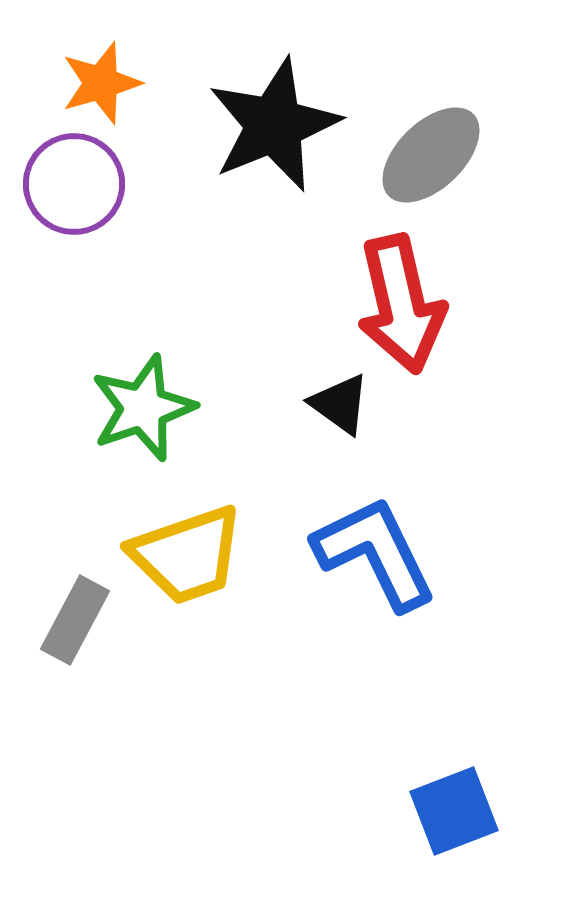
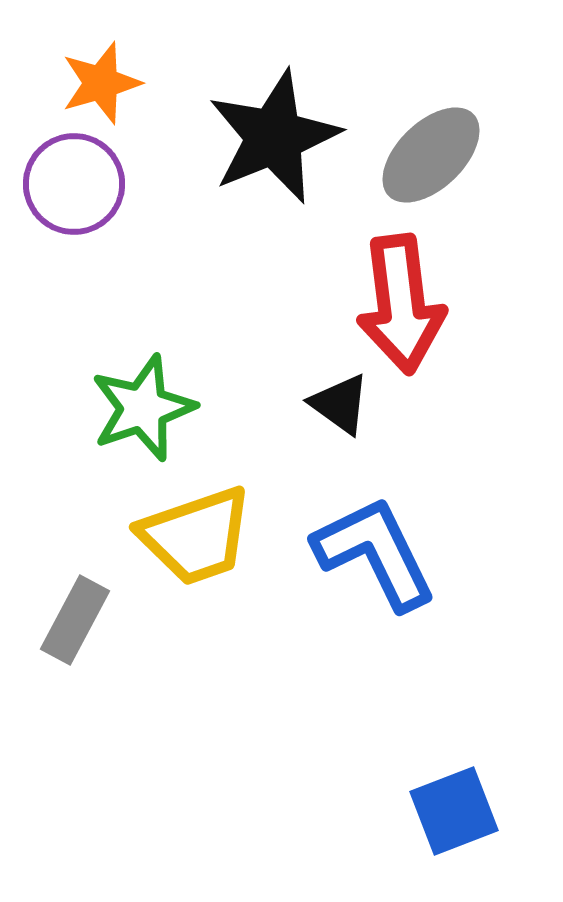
black star: moved 12 px down
red arrow: rotated 6 degrees clockwise
yellow trapezoid: moved 9 px right, 19 px up
